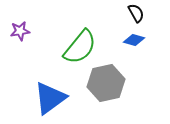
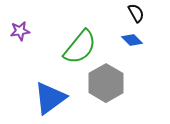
blue diamond: moved 2 px left; rotated 30 degrees clockwise
gray hexagon: rotated 18 degrees counterclockwise
